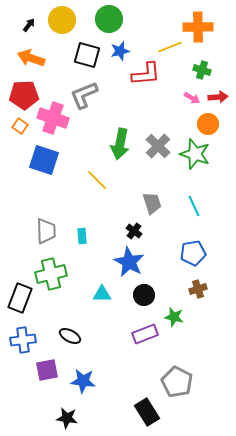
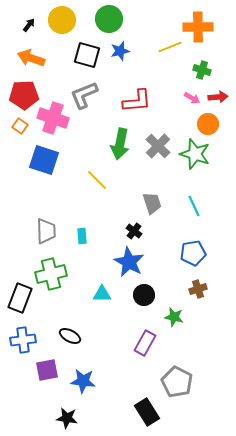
red L-shape at (146, 74): moved 9 px left, 27 px down
purple rectangle at (145, 334): moved 9 px down; rotated 40 degrees counterclockwise
